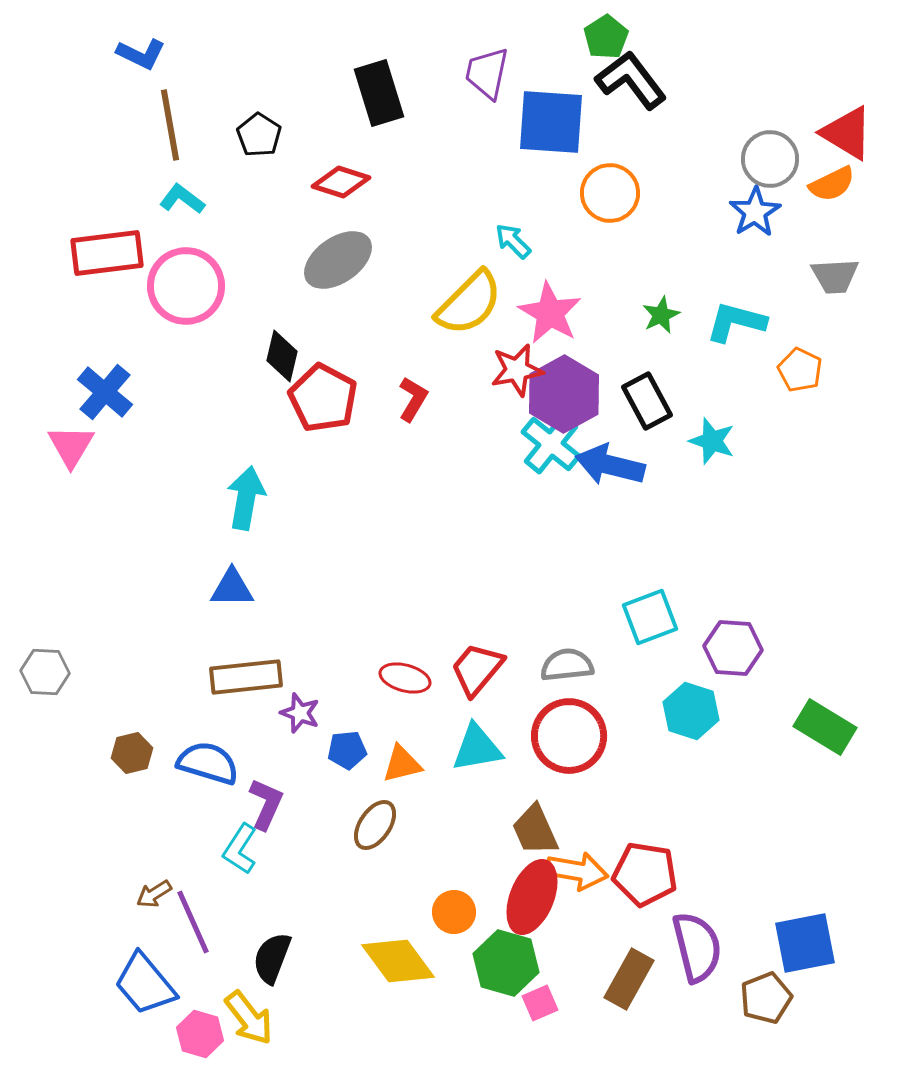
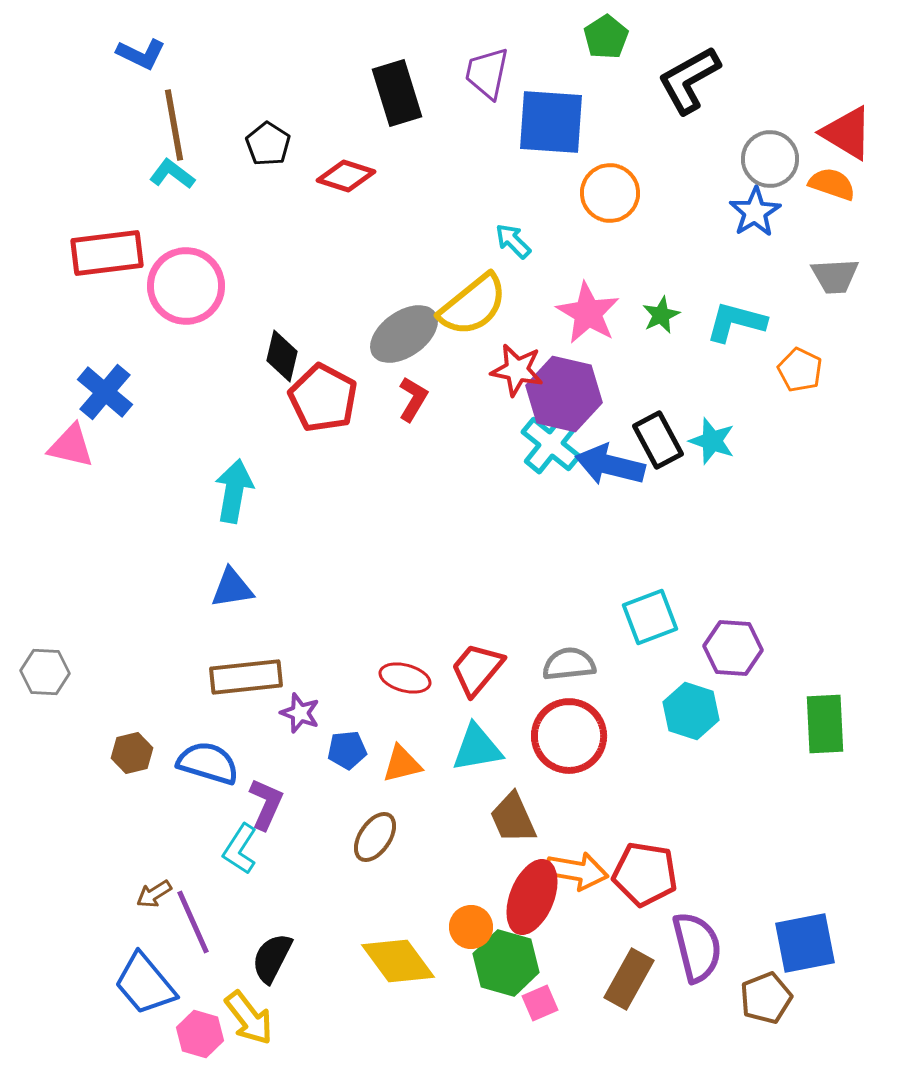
black L-shape at (631, 80): moved 58 px right; rotated 82 degrees counterclockwise
black rectangle at (379, 93): moved 18 px right
brown line at (170, 125): moved 4 px right
black pentagon at (259, 135): moved 9 px right, 9 px down
red diamond at (341, 182): moved 5 px right, 6 px up
orange semicircle at (832, 184): rotated 135 degrees counterclockwise
cyan L-shape at (182, 199): moved 10 px left, 25 px up
gray ellipse at (338, 260): moved 66 px right, 74 px down
yellow semicircle at (469, 303): moved 4 px right, 2 px down; rotated 6 degrees clockwise
pink star at (550, 313): moved 38 px right
red star at (517, 370): rotated 22 degrees clockwise
purple hexagon at (564, 394): rotated 18 degrees counterclockwise
black rectangle at (647, 401): moved 11 px right, 39 px down
pink triangle at (71, 446): rotated 48 degrees counterclockwise
cyan arrow at (246, 498): moved 12 px left, 7 px up
blue triangle at (232, 588): rotated 9 degrees counterclockwise
gray semicircle at (567, 665): moved 2 px right, 1 px up
green rectangle at (825, 727): moved 3 px up; rotated 56 degrees clockwise
brown ellipse at (375, 825): moved 12 px down
brown trapezoid at (535, 830): moved 22 px left, 12 px up
orange circle at (454, 912): moved 17 px right, 15 px down
black semicircle at (272, 958): rotated 6 degrees clockwise
